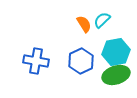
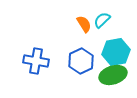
green ellipse: moved 3 px left
